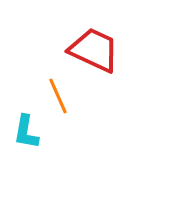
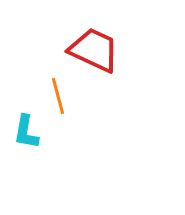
orange line: rotated 9 degrees clockwise
